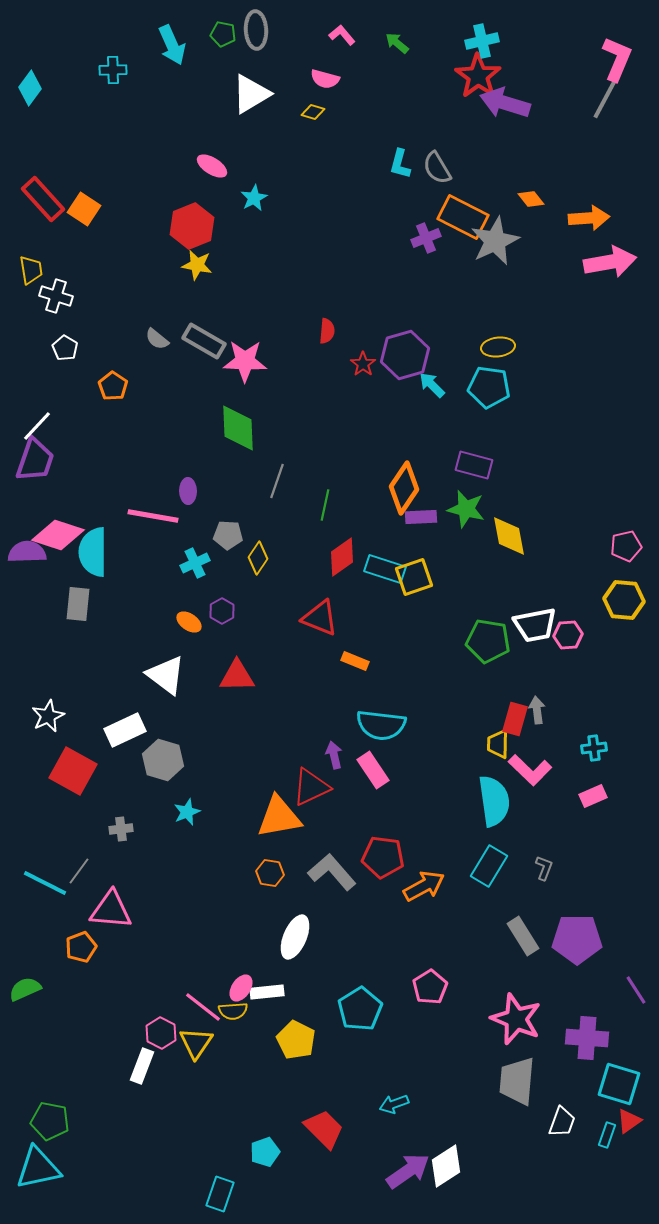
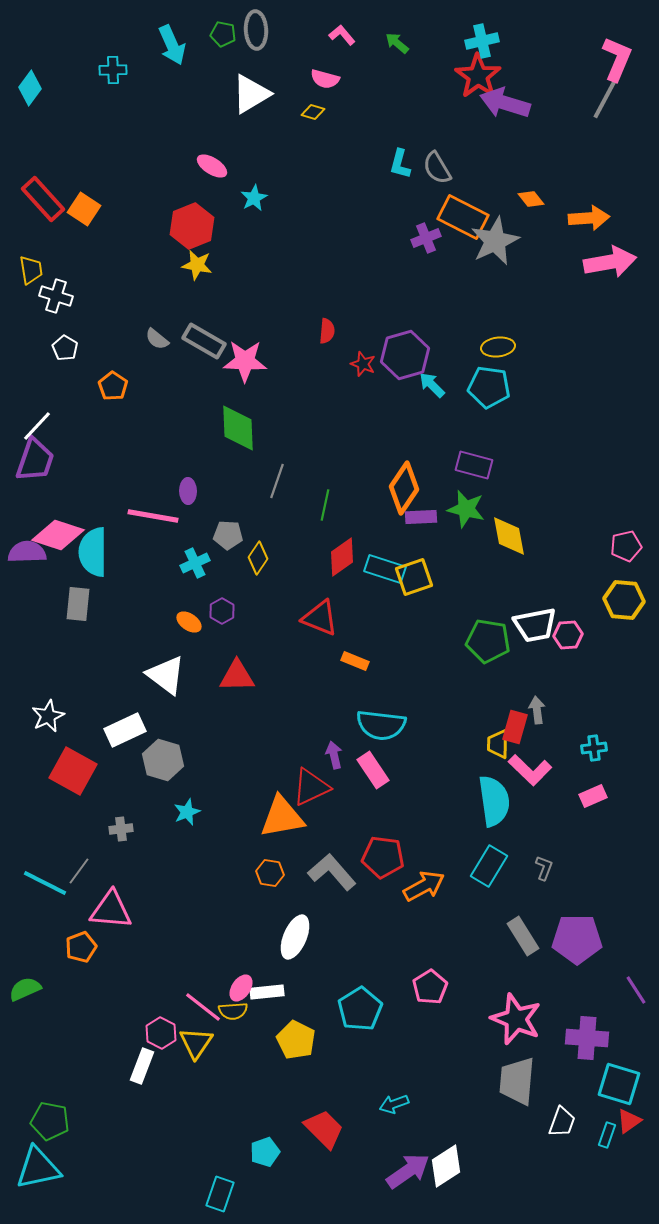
red star at (363, 364): rotated 15 degrees counterclockwise
red rectangle at (515, 719): moved 8 px down
orange triangle at (279, 817): moved 3 px right
